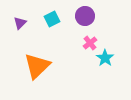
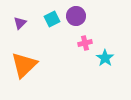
purple circle: moved 9 px left
pink cross: moved 5 px left; rotated 24 degrees clockwise
orange triangle: moved 13 px left, 1 px up
